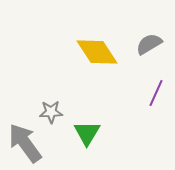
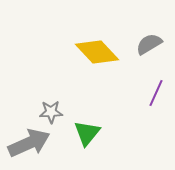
yellow diamond: rotated 9 degrees counterclockwise
green triangle: rotated 8 degrees clockwise
gray arrow: moved 4 px right; rotated 102 degrees clockwise
